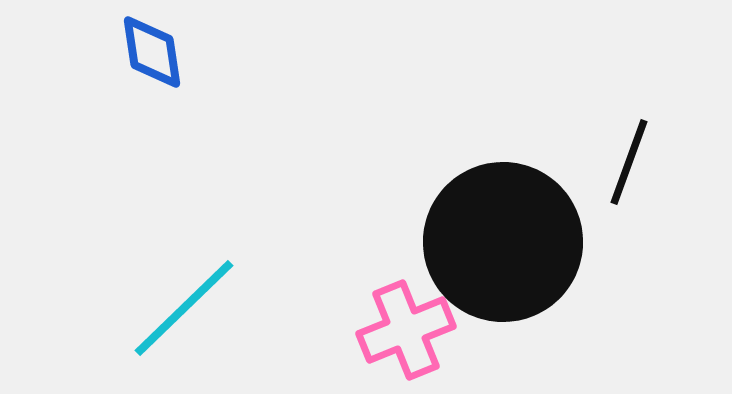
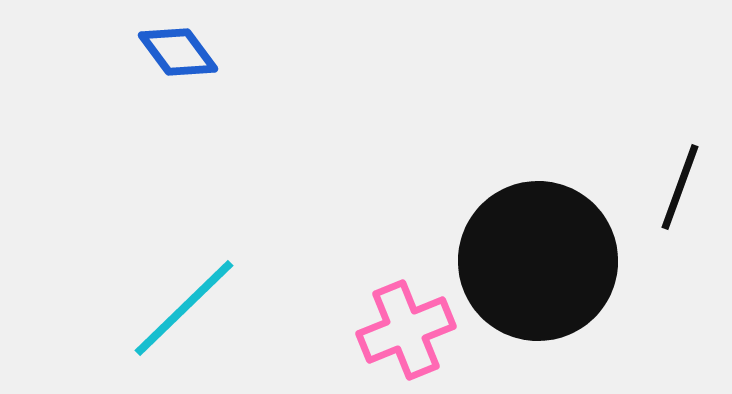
blue diamond: moved 26 px right; rotated 28 degrees counterclockwise
black line: moved 51 px right, 25 px down
black circle: moved 35 px right, 19 px down
